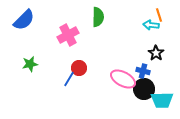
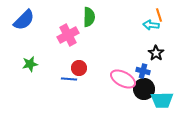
green semicircle: moved 9 px left
blue line: rotated 63 degrees clockwise
